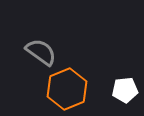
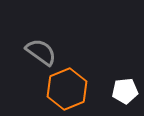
white pentagon: moved 1 px down
